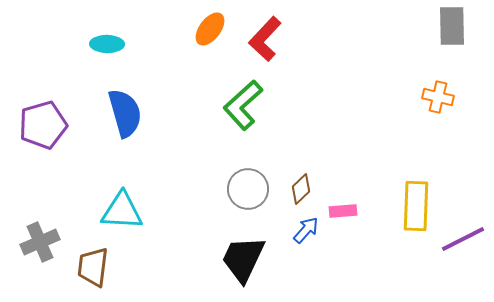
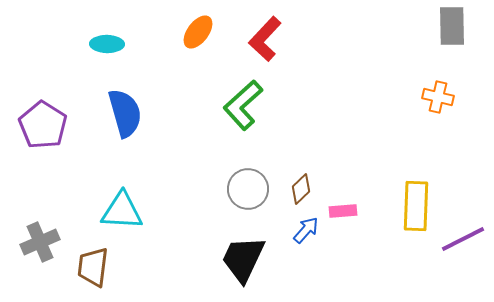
orange ellipse: moved 12 px left, 3 px down
purple pentagon: rotated 24 degrees counterclockwise
